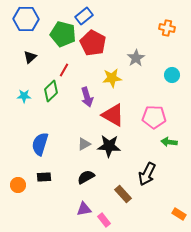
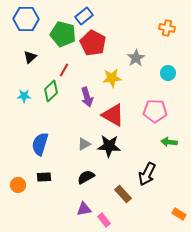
cyan circle: moved 4 px left, 2 px up
pink pentagon: moved 1 px right, 6 px up
